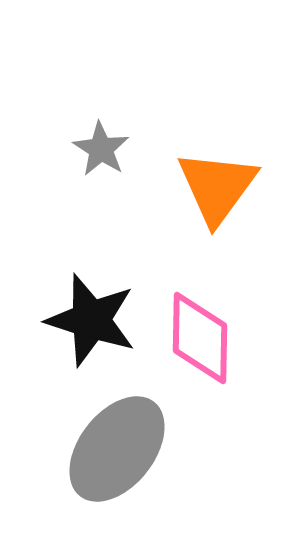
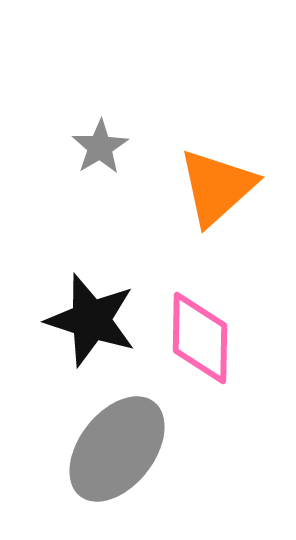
gray star: moved 1 px left, 2 px up; rotated 8 degrees clockwise
orange triangle: rotated 12 degrees clockwise
